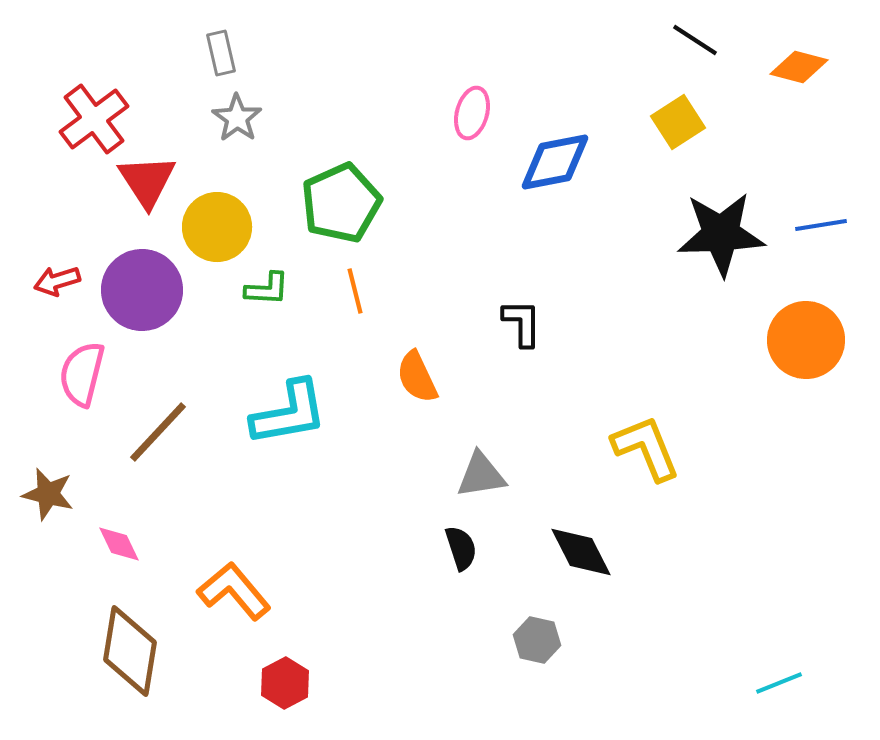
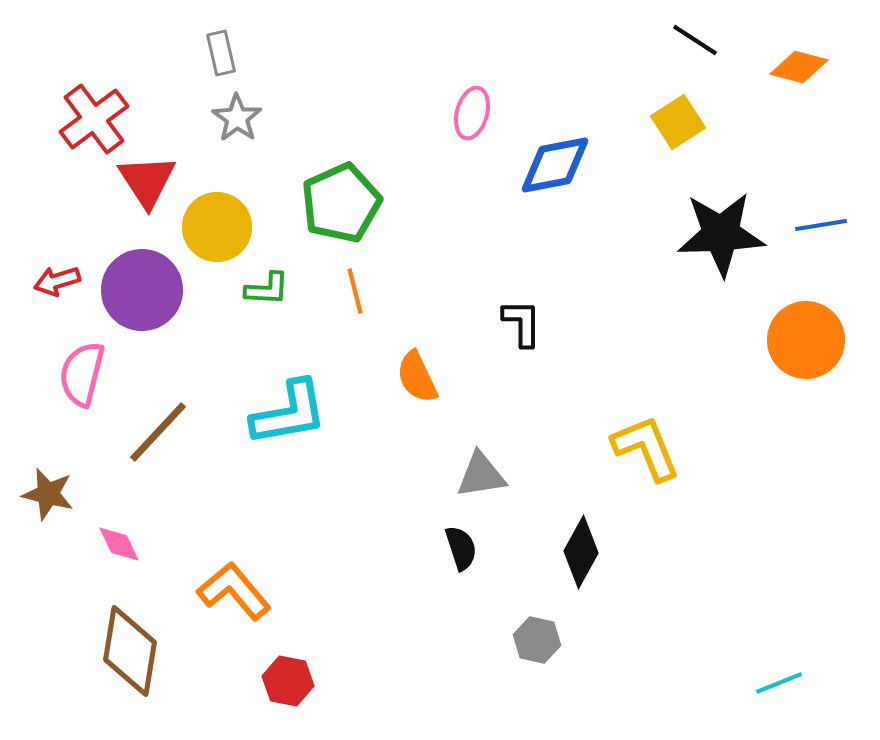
blue diamond: moved 3 px down
black diamond: rotated 56 degrees clockwise
red hexagon: moved 3 px right, 2 px up; rotated 21 degrees counterclockwise
